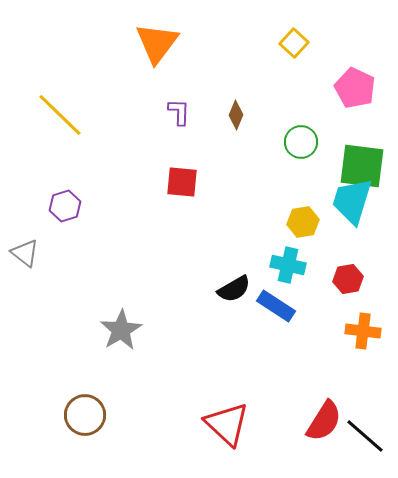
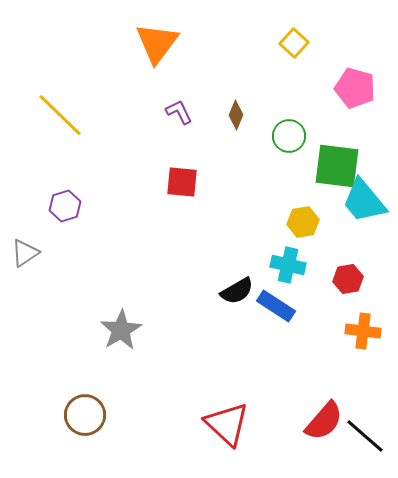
pink pentagon: rotated 9 degrees counterclockwise
purple L-shape: rotated 28 degrees counterclockwise
green circle: moved 12 px left, 6 px up
green square: moved 25 px left
cyan trapezoid: moved 12 px right; rotated 57 degrees counterclockwise
gray triangle: rotated 48 degrees clockwise
black semicircle: moved 3 px right, 2 px down
red semicircle: rotated 9 degrees clockwise
